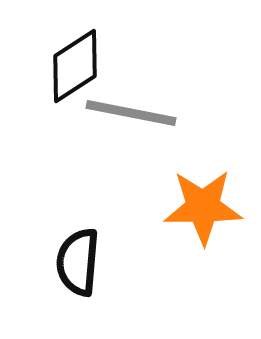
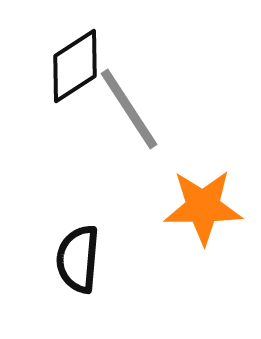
gray line: moved 2 px left, 4 px up; rotated 46 degrees clockwise
black semicircle: moved 3 px up
